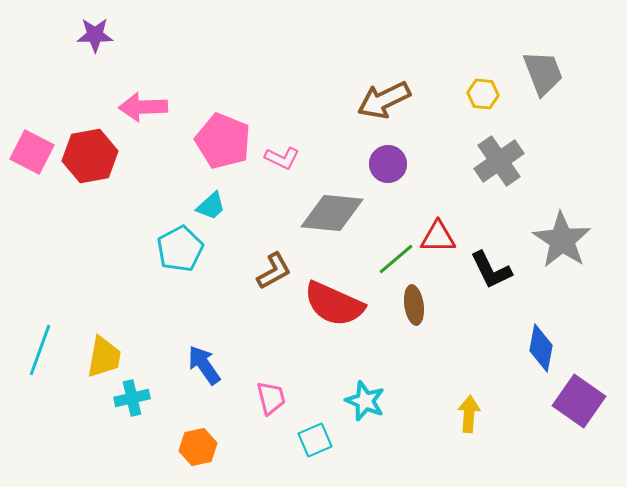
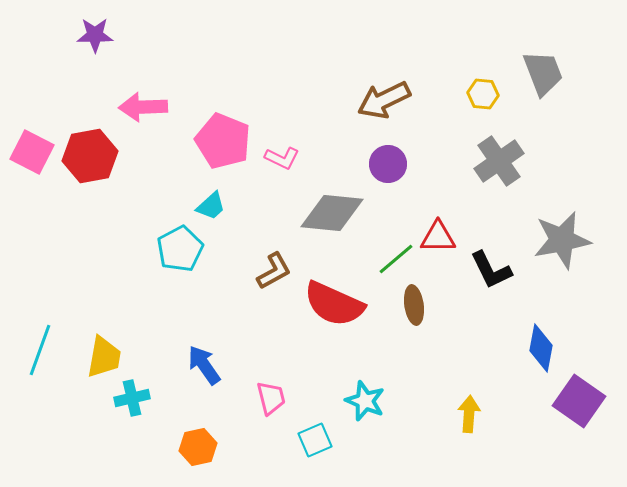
gray star: rotated 28 degrees clockwise
